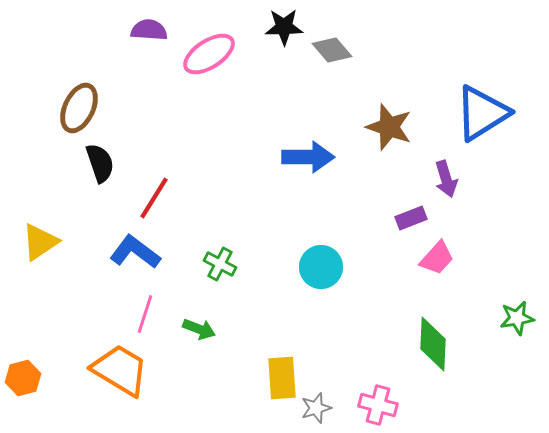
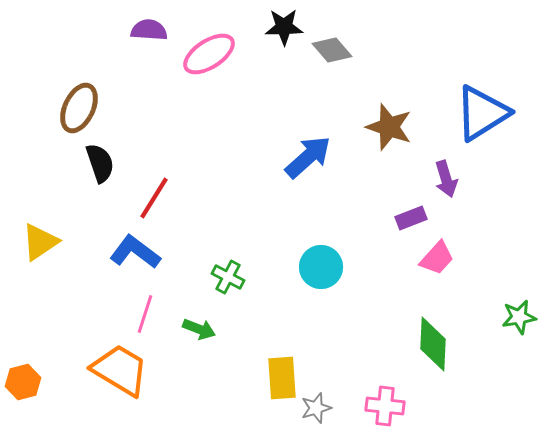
blue arrow: rotated 42 degrees counterclockwise
green cross: moved 8 px right, 13 px down
green star: moved 2 px right, 1 px up
orange hexagon: moved 4 px down
pink cross: moved 7 px right, 1 px down; rotated 9 degrees counterclockwise
